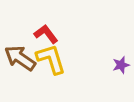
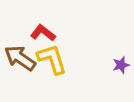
red L-shape: moved 3 px left, 1 px up; rotated 15 degrees counterclockwise
yellow L-shape: moved 1 px right
